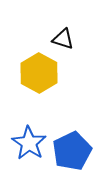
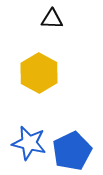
black triangle: moved 11 px left, 20 px up; rotated 15 degrees counterclockwise
blue star: rotated 20 degrees counterclockwise
